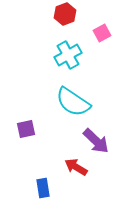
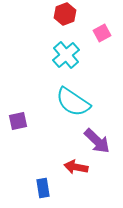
cyan cross: moved 2 px left; rotated 12 degrees counterclockwise
purple square: moved 8 px left, 8 px up
purple arrow: moved 1 px right
red arrow: rotated 20 degrees counterclockwise
